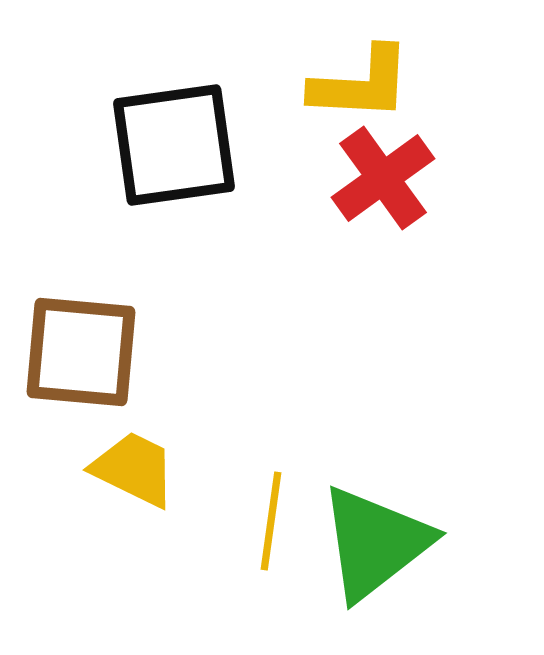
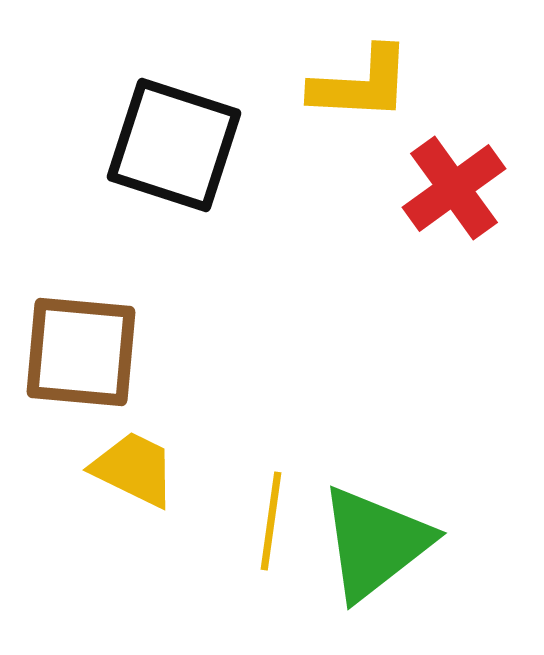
black square: rotated 26 degrees clockwise
red cross: moved 71 px right, 10 px down
